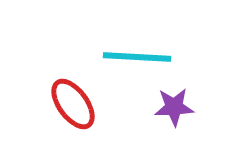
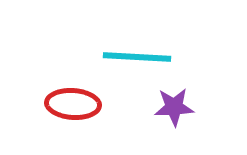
red ellipse: rotated 50 degrees counterclockwise
